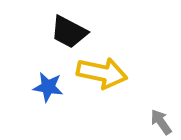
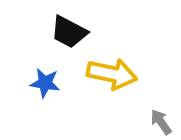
yellow arrow: moved 10 px right, 1 px down
blue star: moved 3 px left, 4 px up
